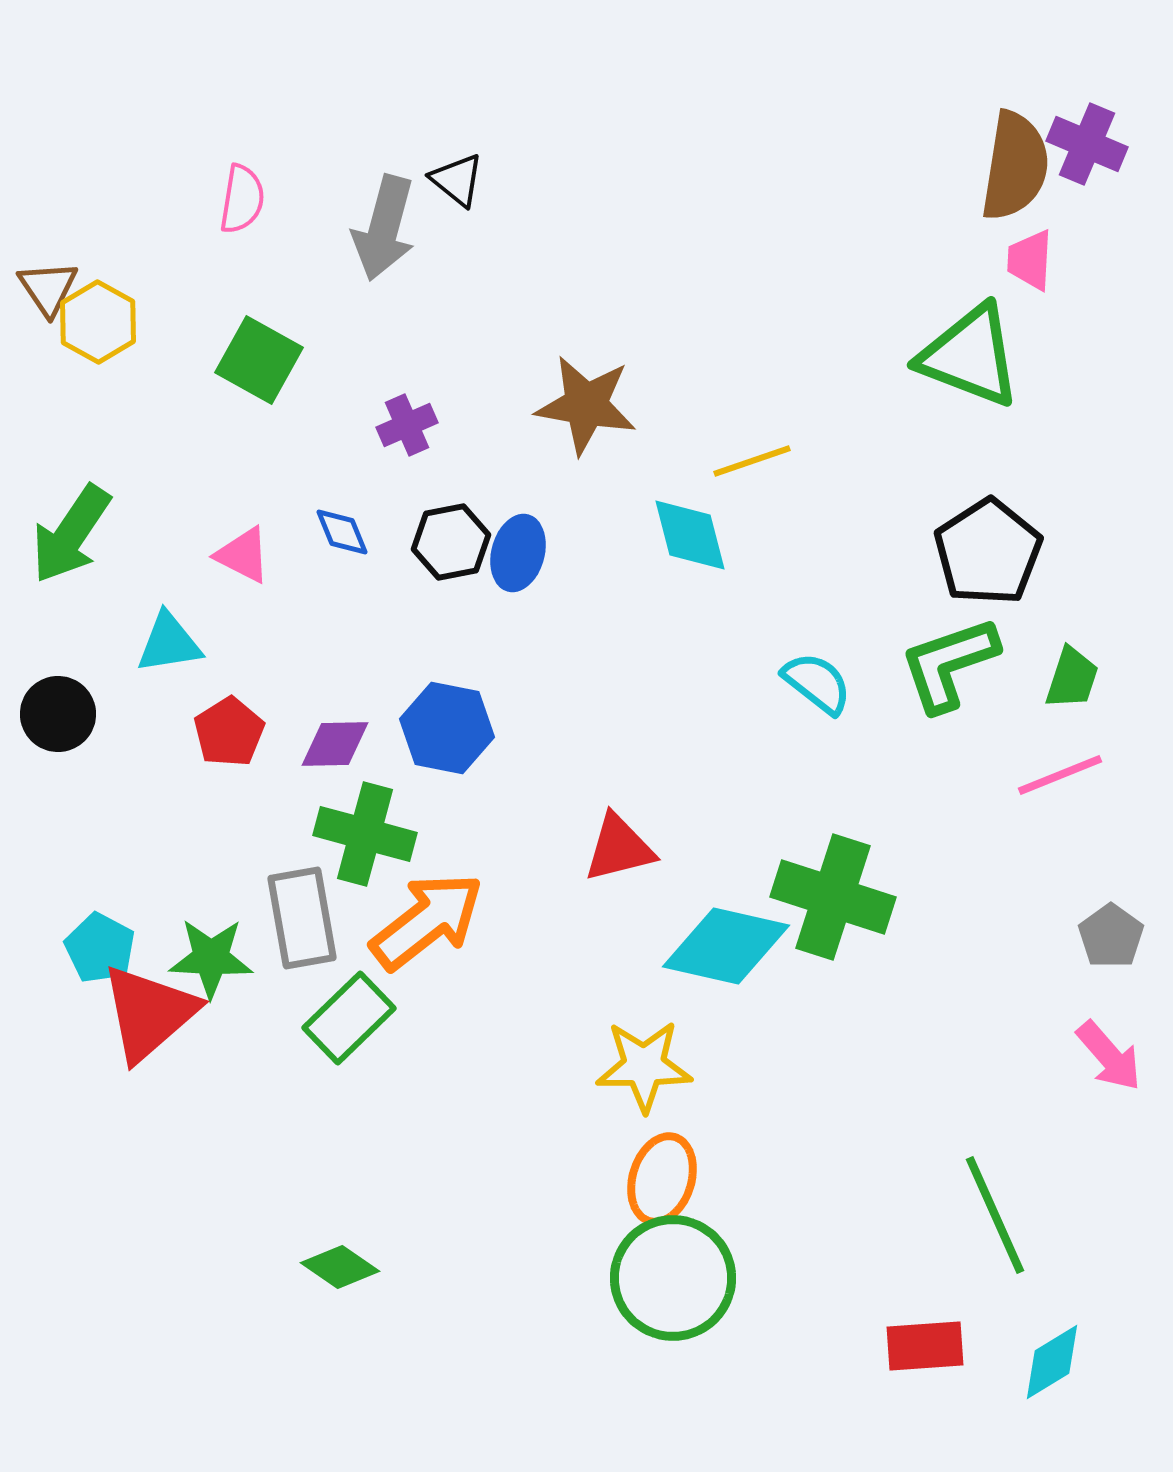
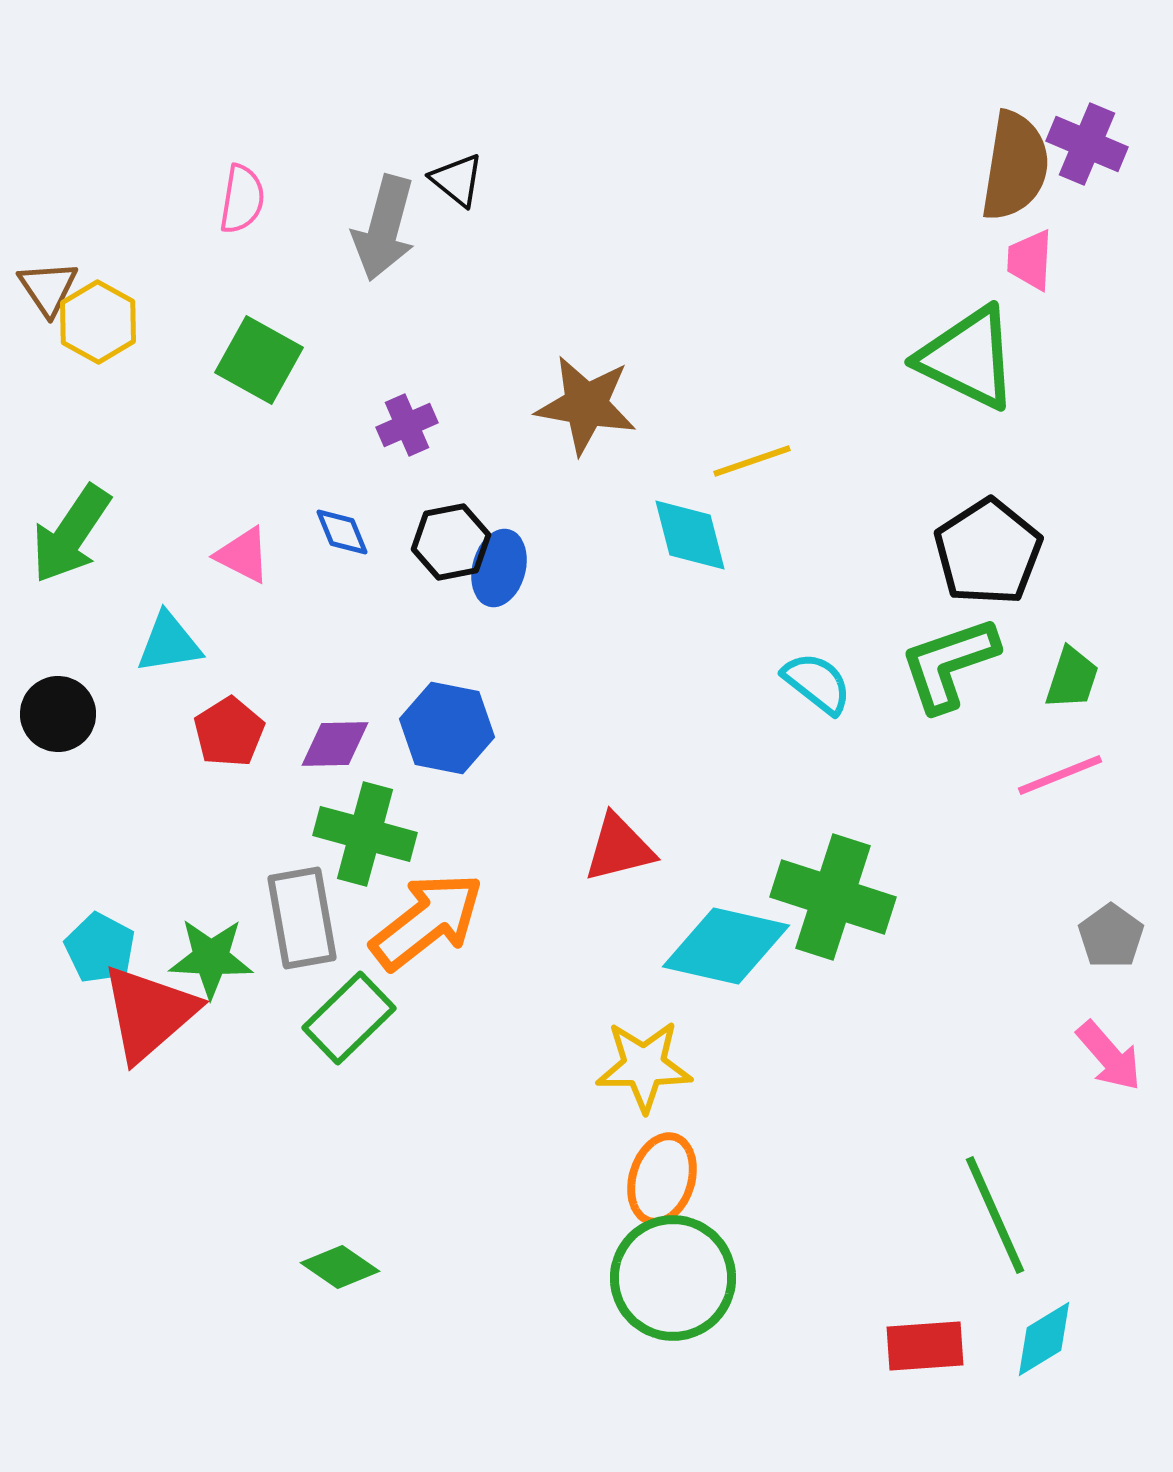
green triangle at (970, 356): moved 2 px left, 2 px down; rotated 5 degrees clockwise
blue ellipse at (518, 553): moved 19 px left, 15 px down
cyan diamond at (1052, 1362): moved 8 px left, 23 px up
